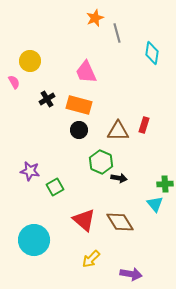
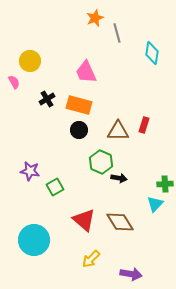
cyan triangle: rotated 24 degrees clockwise
